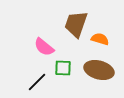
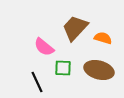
brown trapezoid: moved 1 px left, 4 px down; rotated 24 degrees clockwise
orange semicircle: moved 3 px right, 1 px up
black line: rotated 70 degrees counterclockwise
